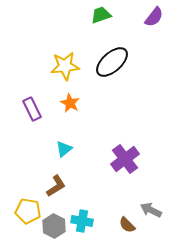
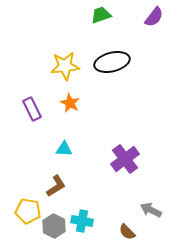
black ellipse: rotated 28 degrees clockwise
cyan triangle: rotated 42 degrees clockwise
brown semicircle: moved 7 px down
